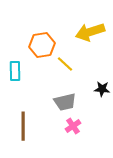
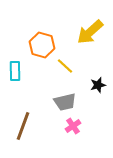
yellow arrow: rotated 24 degrees counterclockwise
orange hexagon: rotated 25 degrees clockwise
yellow line: moved 2 px down
black star: moved 4 px left, 4 px up; rotated 21 degrees counterclockwise
brown line: rotated 20 degrees clockwise
